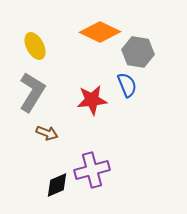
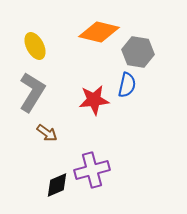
orange diamond: moved 1 px left; rotated 12 degrees counterclockwise
blue semicircle: rotated 35 degrees clockwise
red star: moved 2 px right
brown arrow: rotated 15 degrees clockwise
